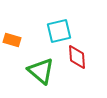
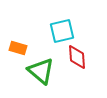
cyan square: moved 3 px right
orange rectangle: moved 6 px right, 8 px down
